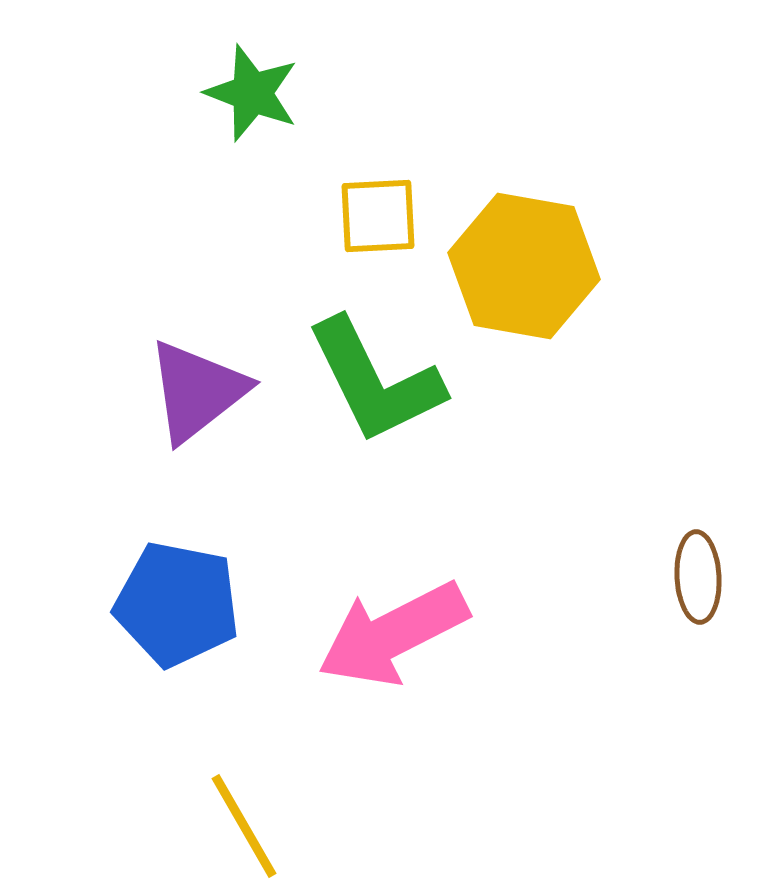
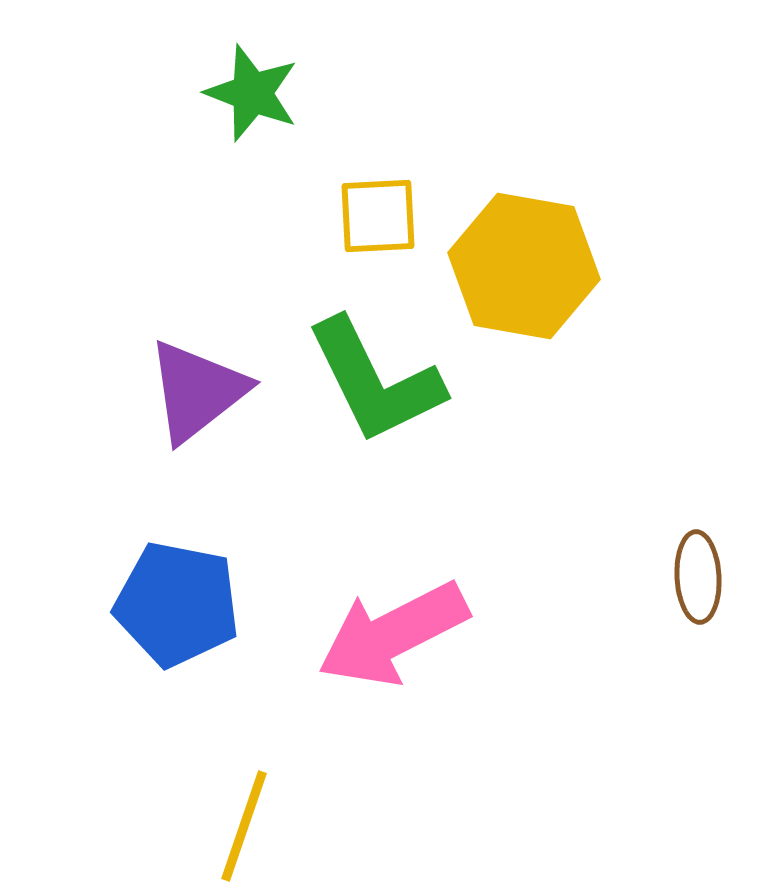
yellow line: rotated 49 degrees clockwise
